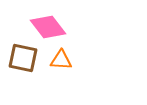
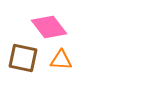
pink diamond: moved 1 px right
